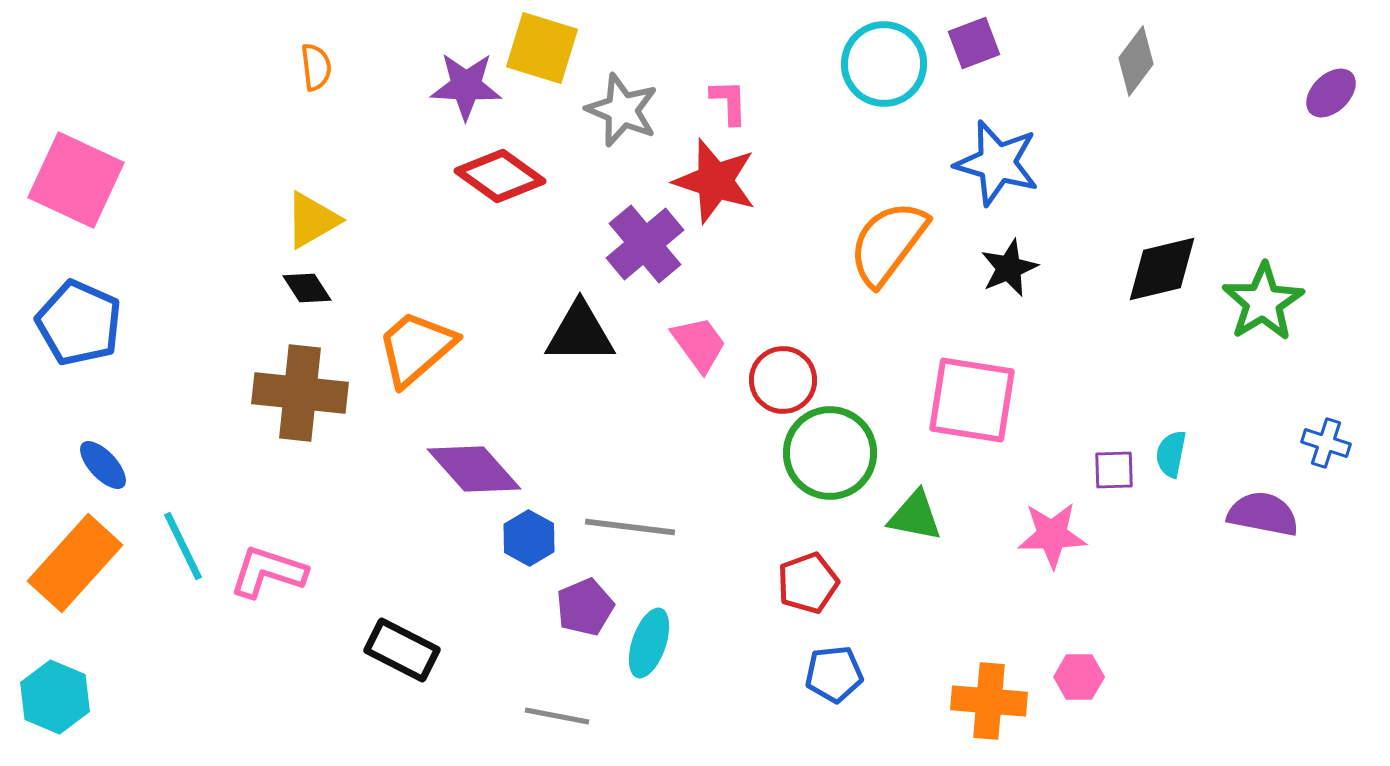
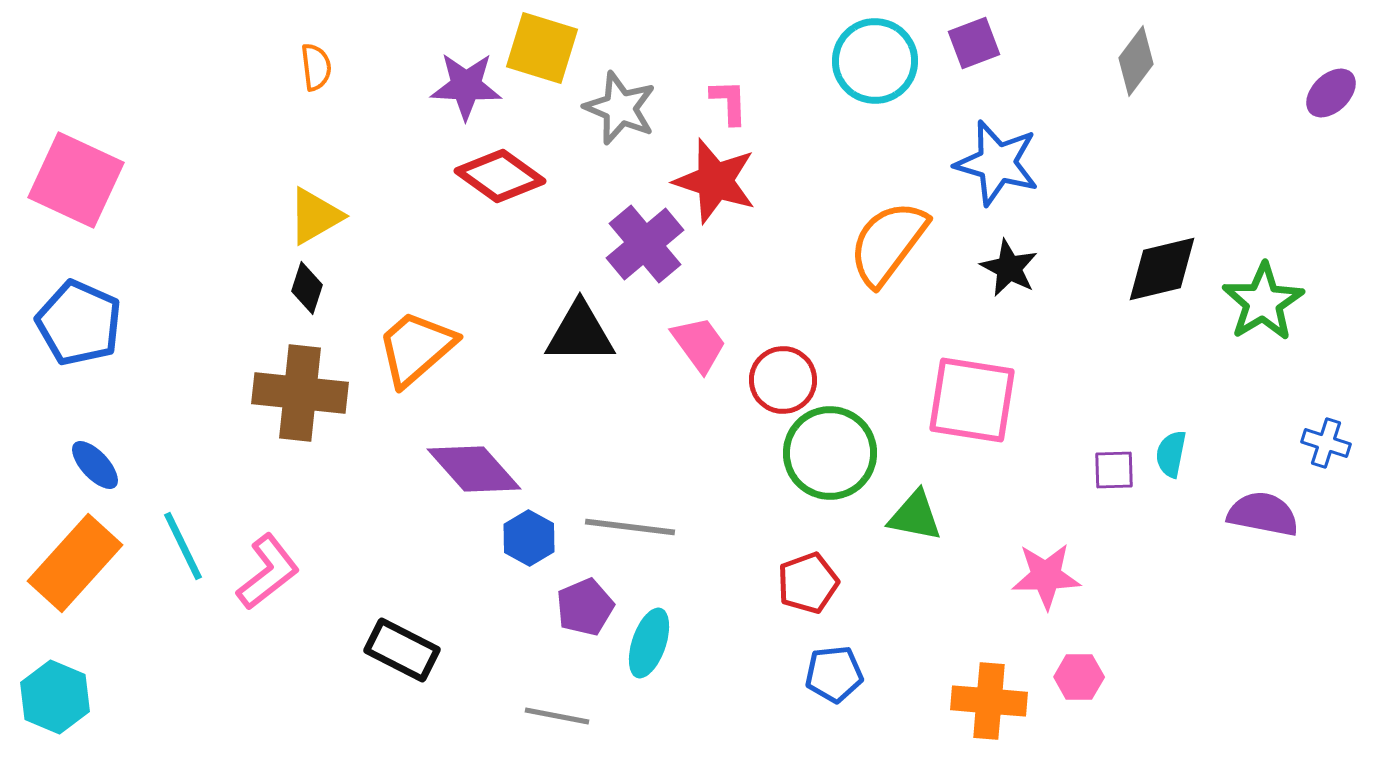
cyan circle at (884, 64): moved 9 px left, 3 px up
gray star at (622, 110): moved 2 px left, 2 px up
yellow triangle at (312, 220): moved 3 px right, 4 px up
black star at (1009, 268): rotated 22 degrees counterclockwise
black diamond at (307, 288): rotated 51 degrees clockwise
blue ellipse at (103, 465): moved 8 px left
pink star at (1052, 535): moved 6 px left, 41 px down
pink L-shape at (268, 572): rotated 124 degrees clockwise
